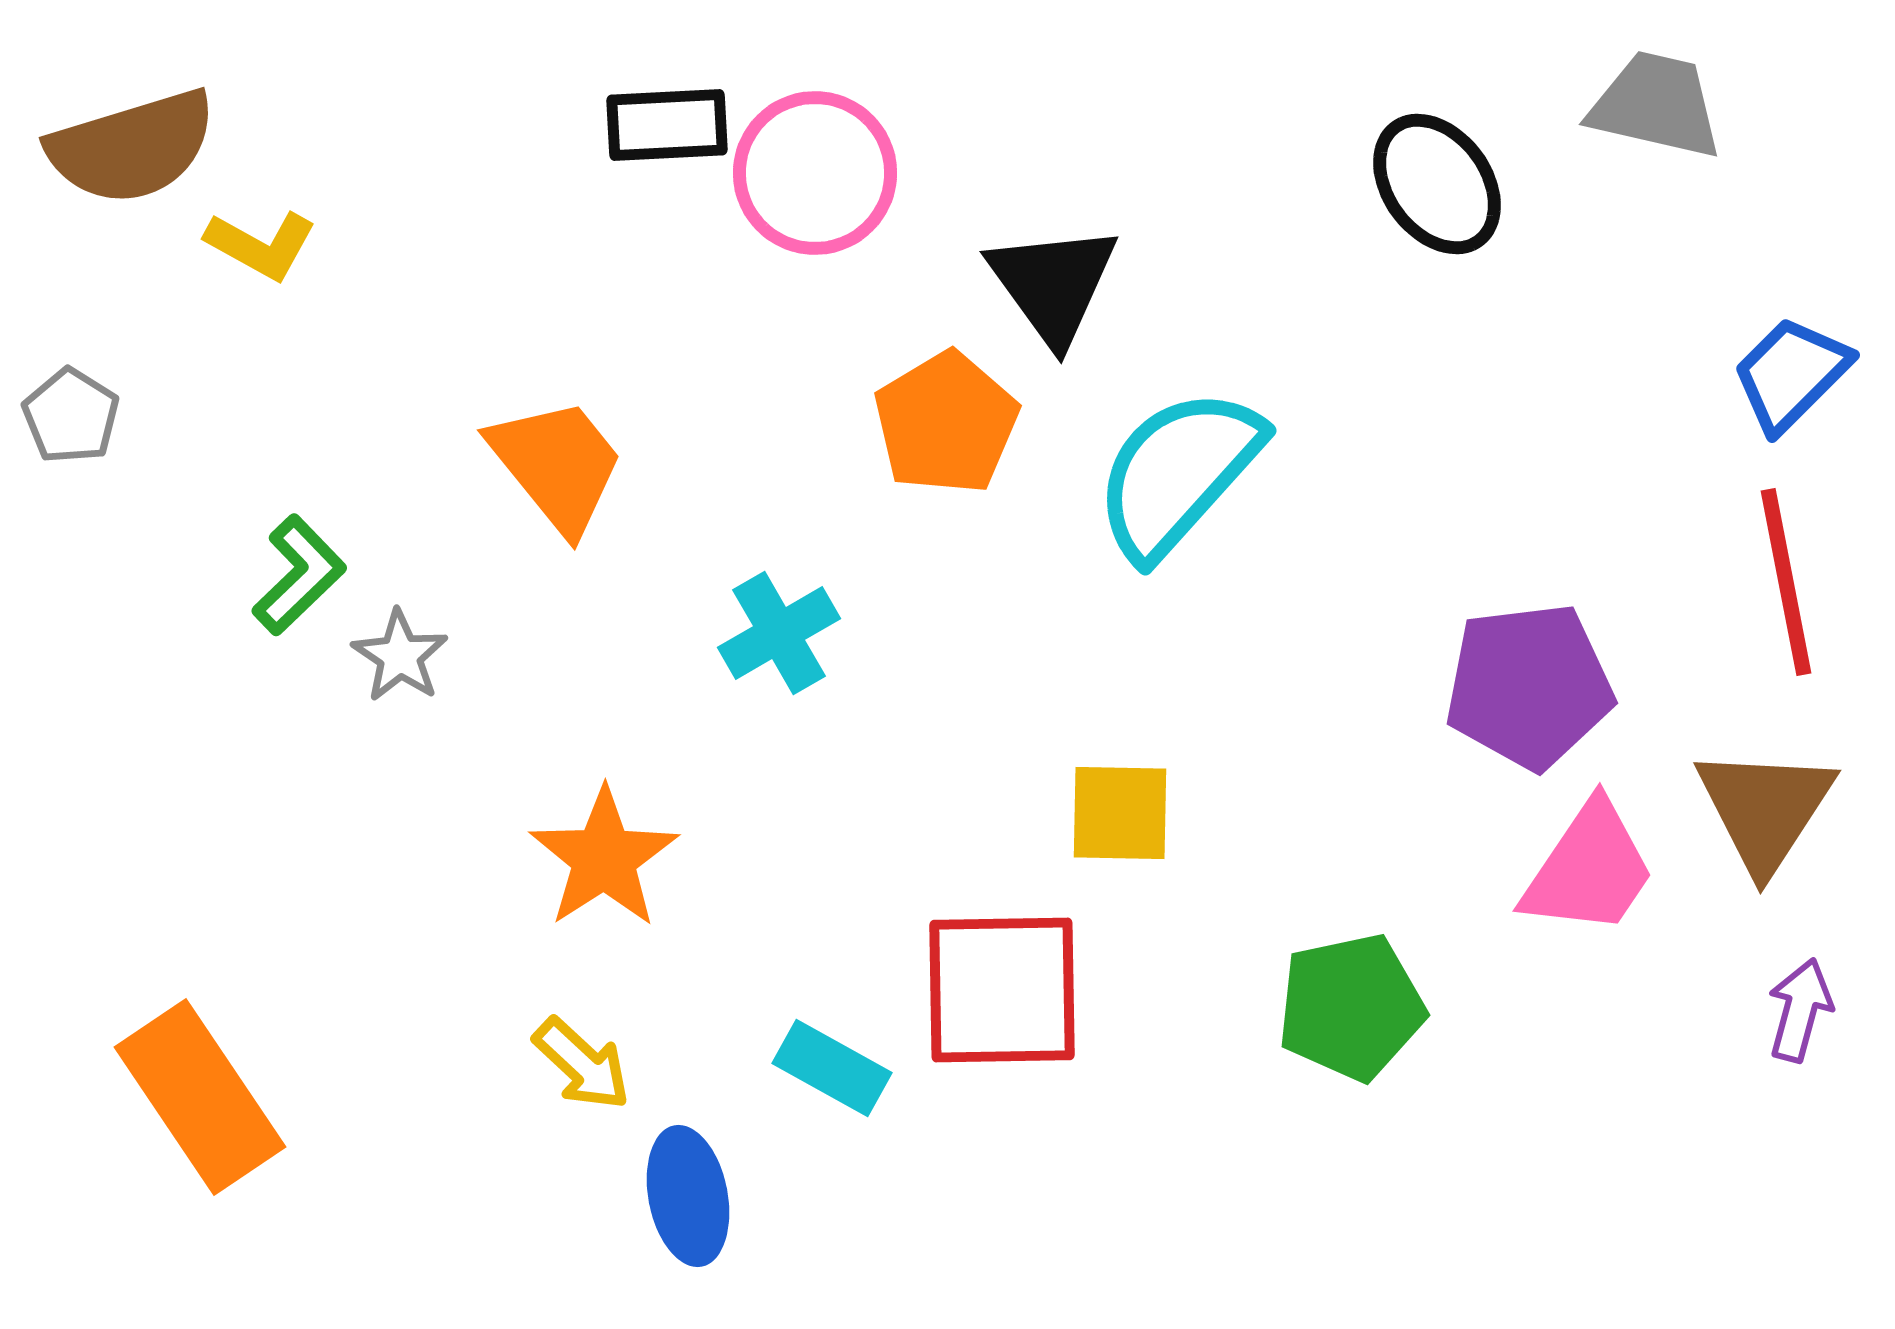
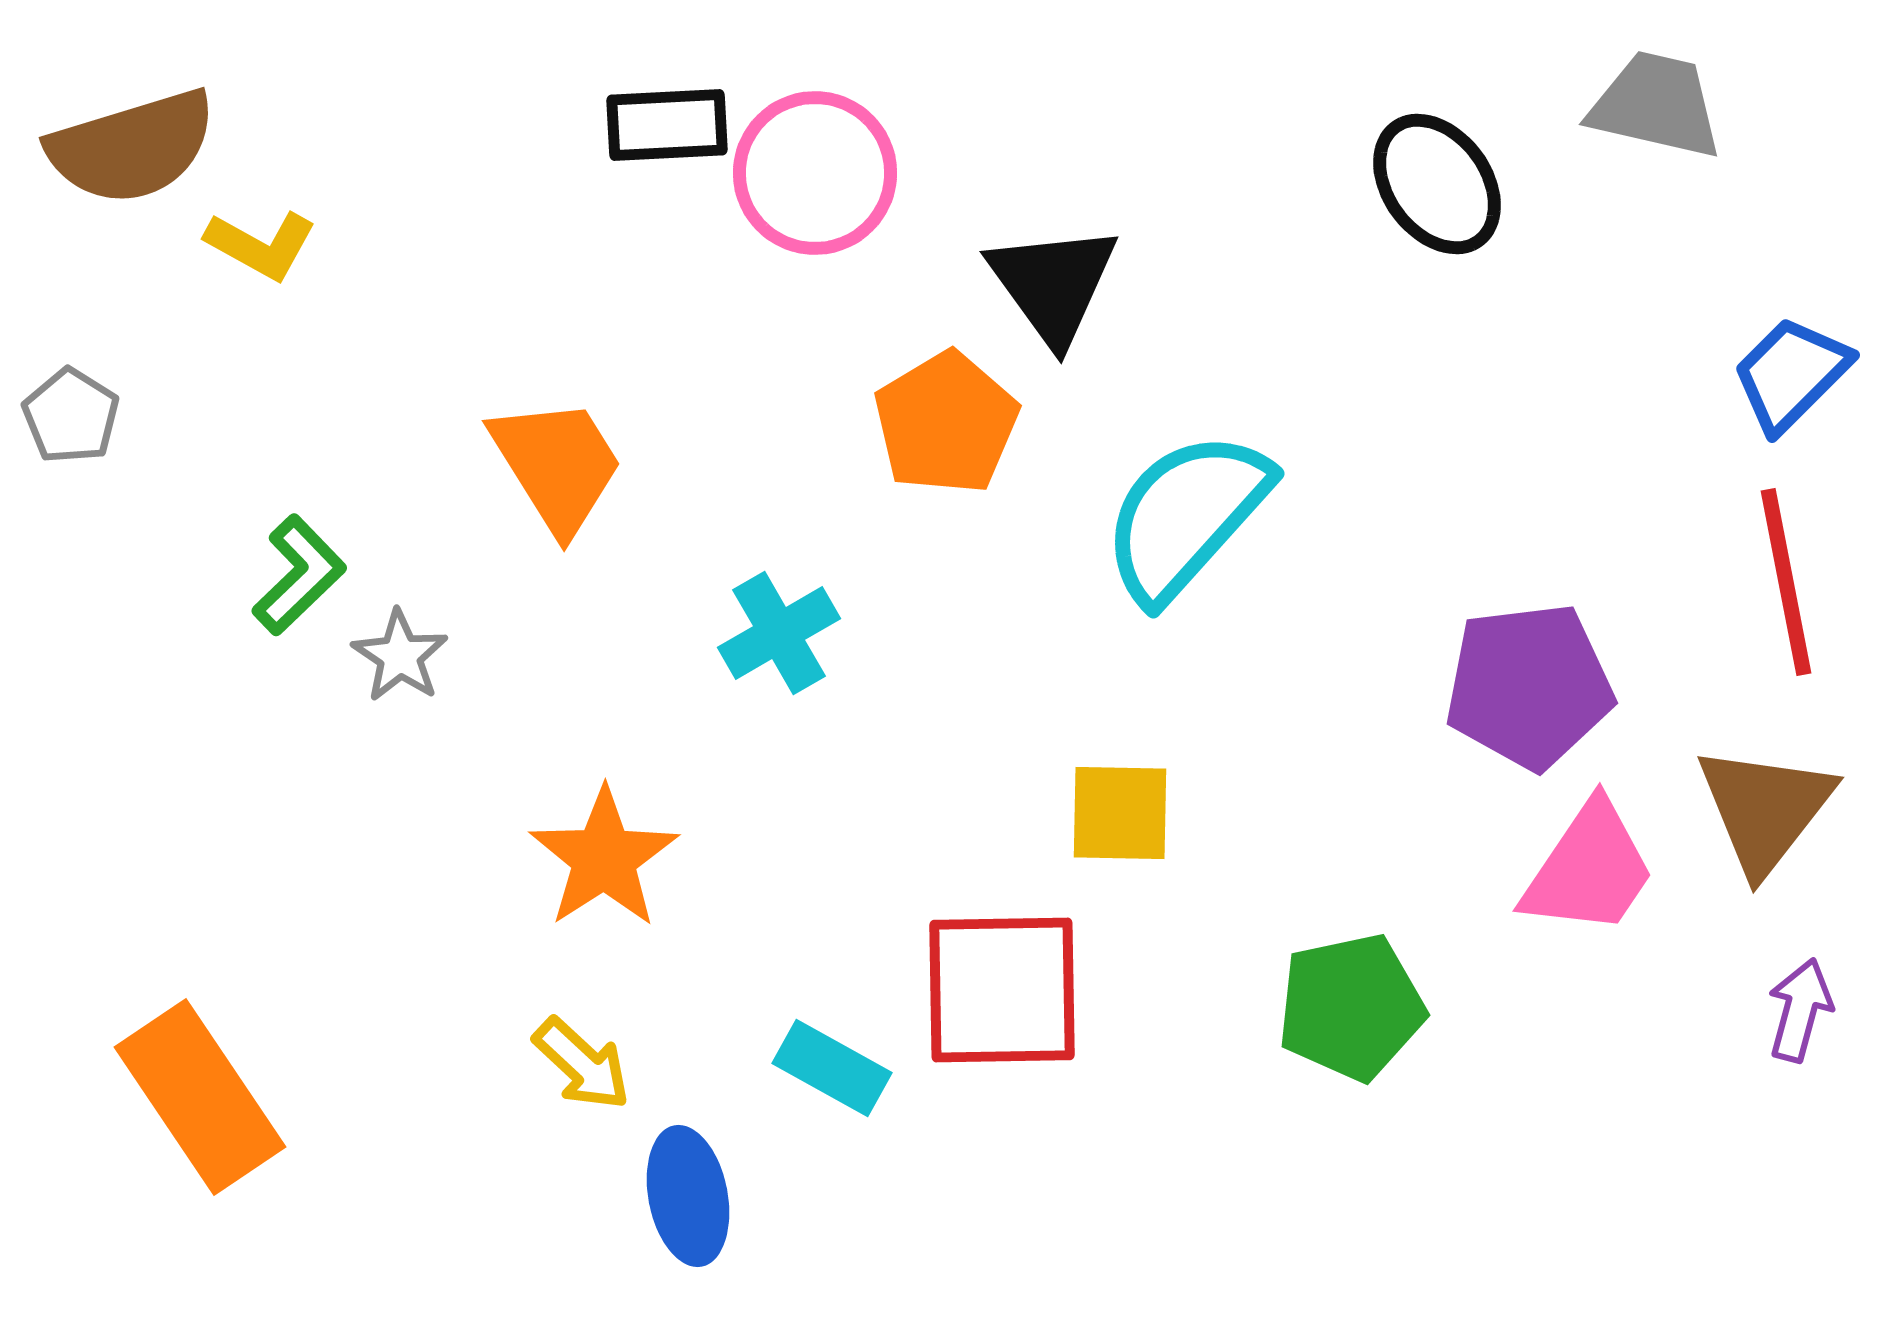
orange trapezoid: rotated 7 degrees clockwise
cyan semicircle: moved 8 px right, 43 px down
brown triangle: rotated 5 degrees clockwise
